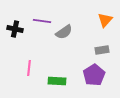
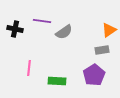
orange triangle: moved 4 px right, 10 px down; rotated 14 degrees clockwise
